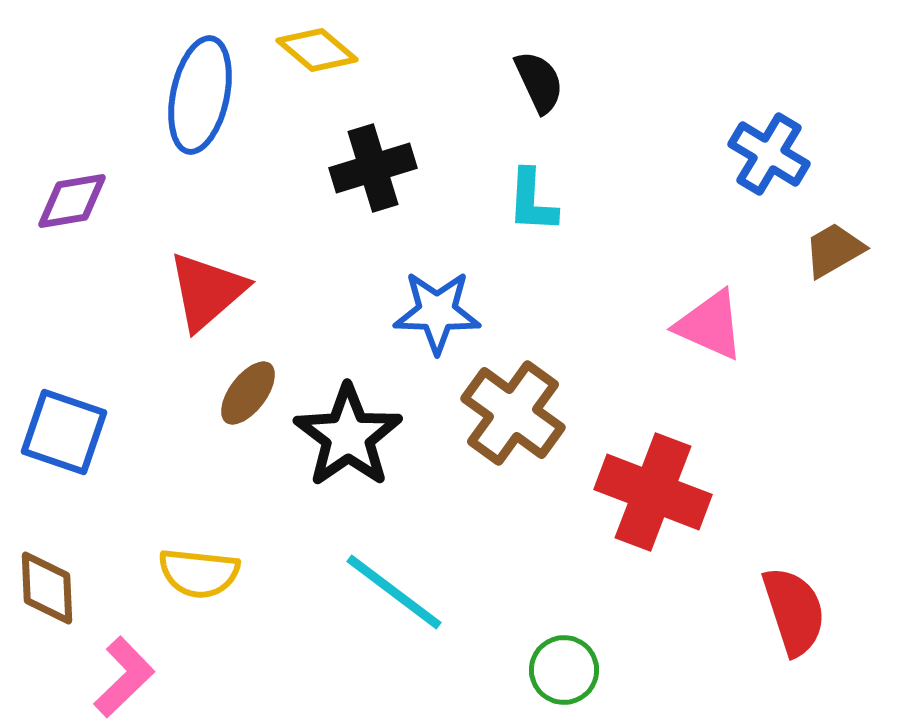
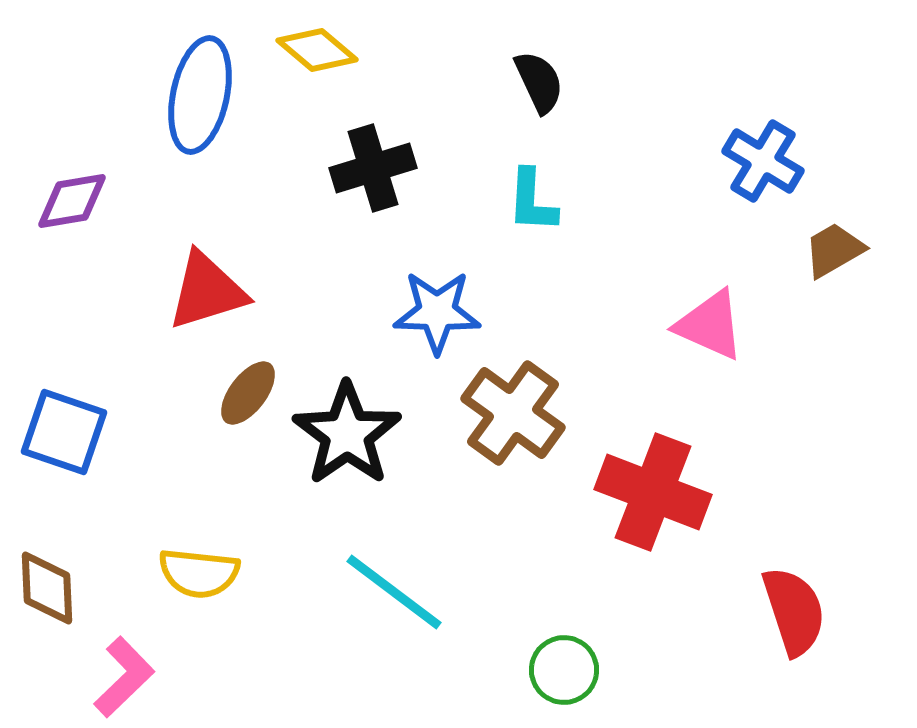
blue cross: moved 6 px left, 7 px down
red triangle: rotated 24 degrees clockwise
black star: moved 1 px left, 2 px up
